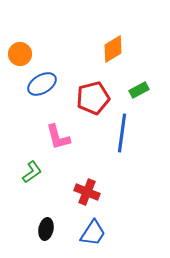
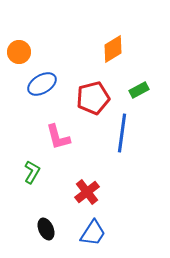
orange circle: moved 1 px left, 2 px up
green L-shape: rotated 25 degrees counterclockwise
red cross: rotated 30 degrees clockwise
black ellipse: rotated 35 degrees counterclockwise
